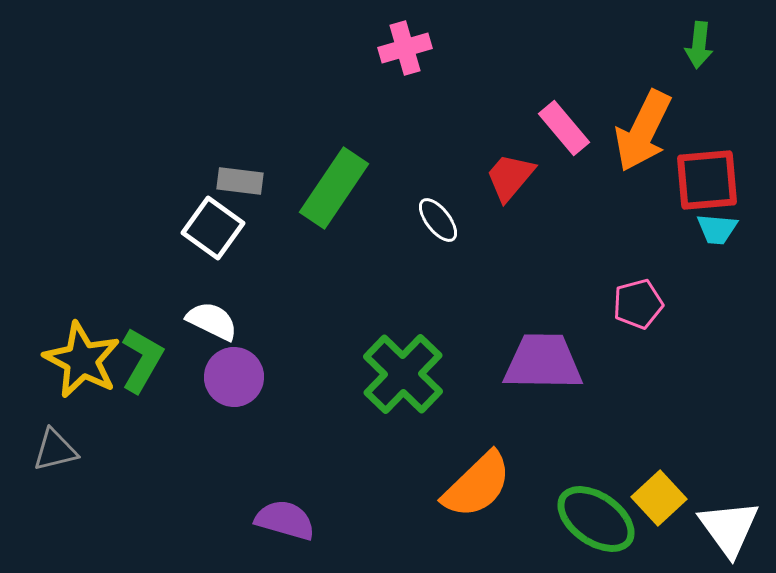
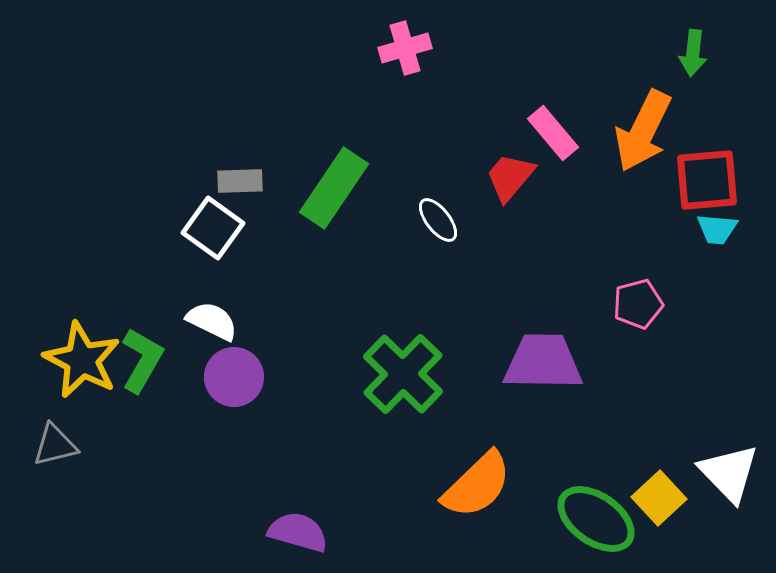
green arrow: moved 6 px left, 8 px down
pink rectangle: moved 11 px left, 5 px down
gray rectangle: rotated 9 degrees counterclockwise
gray triangle: moved 5 px up
purple semicircle: moved 13 px right, 12 px down
white triangle: moved 55 px up; rotated 8 degrees counterclockwise
